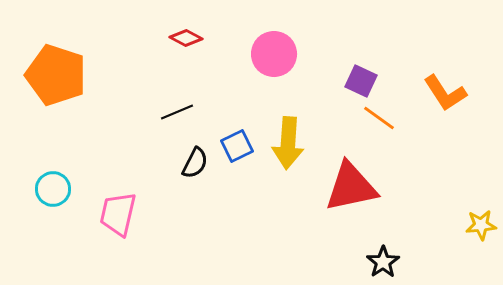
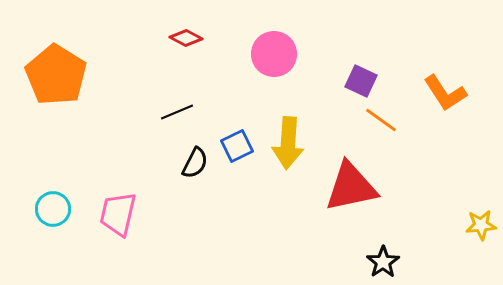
orange pentagon: rotated 14 degrees clockwise
orange line: moved 2 px right, 2 px down
cyan circle: moved 20 px down
